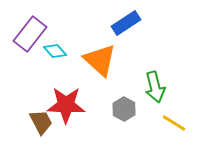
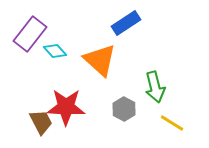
red star: moved 2 px down
yellow line: moved 2 px left
